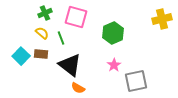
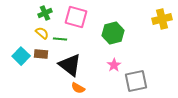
green hexagon: rotated 10 degrees clockwise
green line: moved 1 px left, 1 px down; rotated 64 degrees counterclockwise
